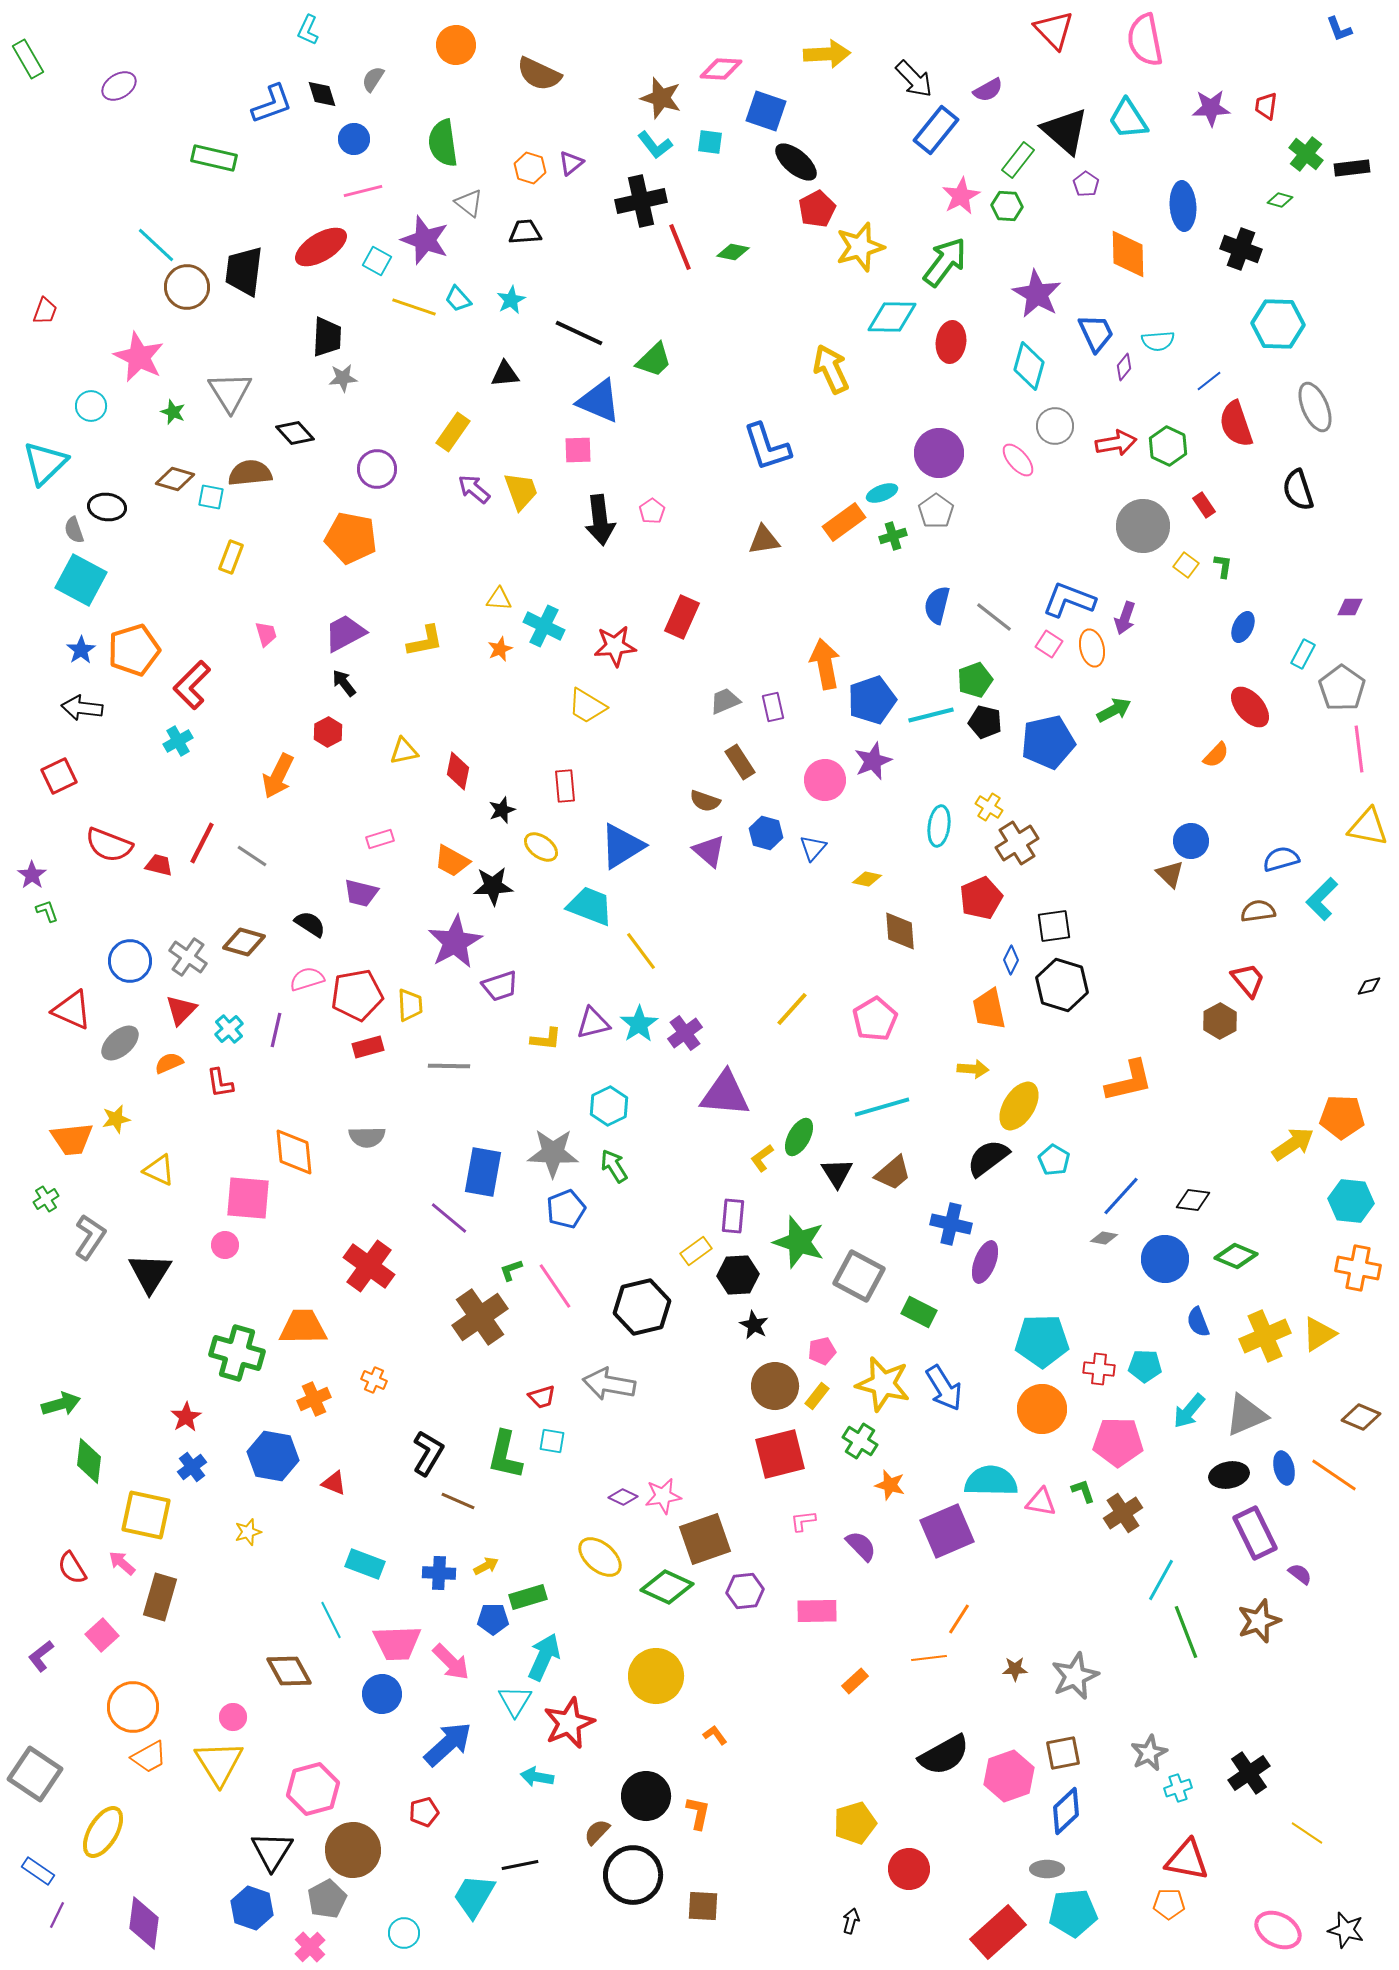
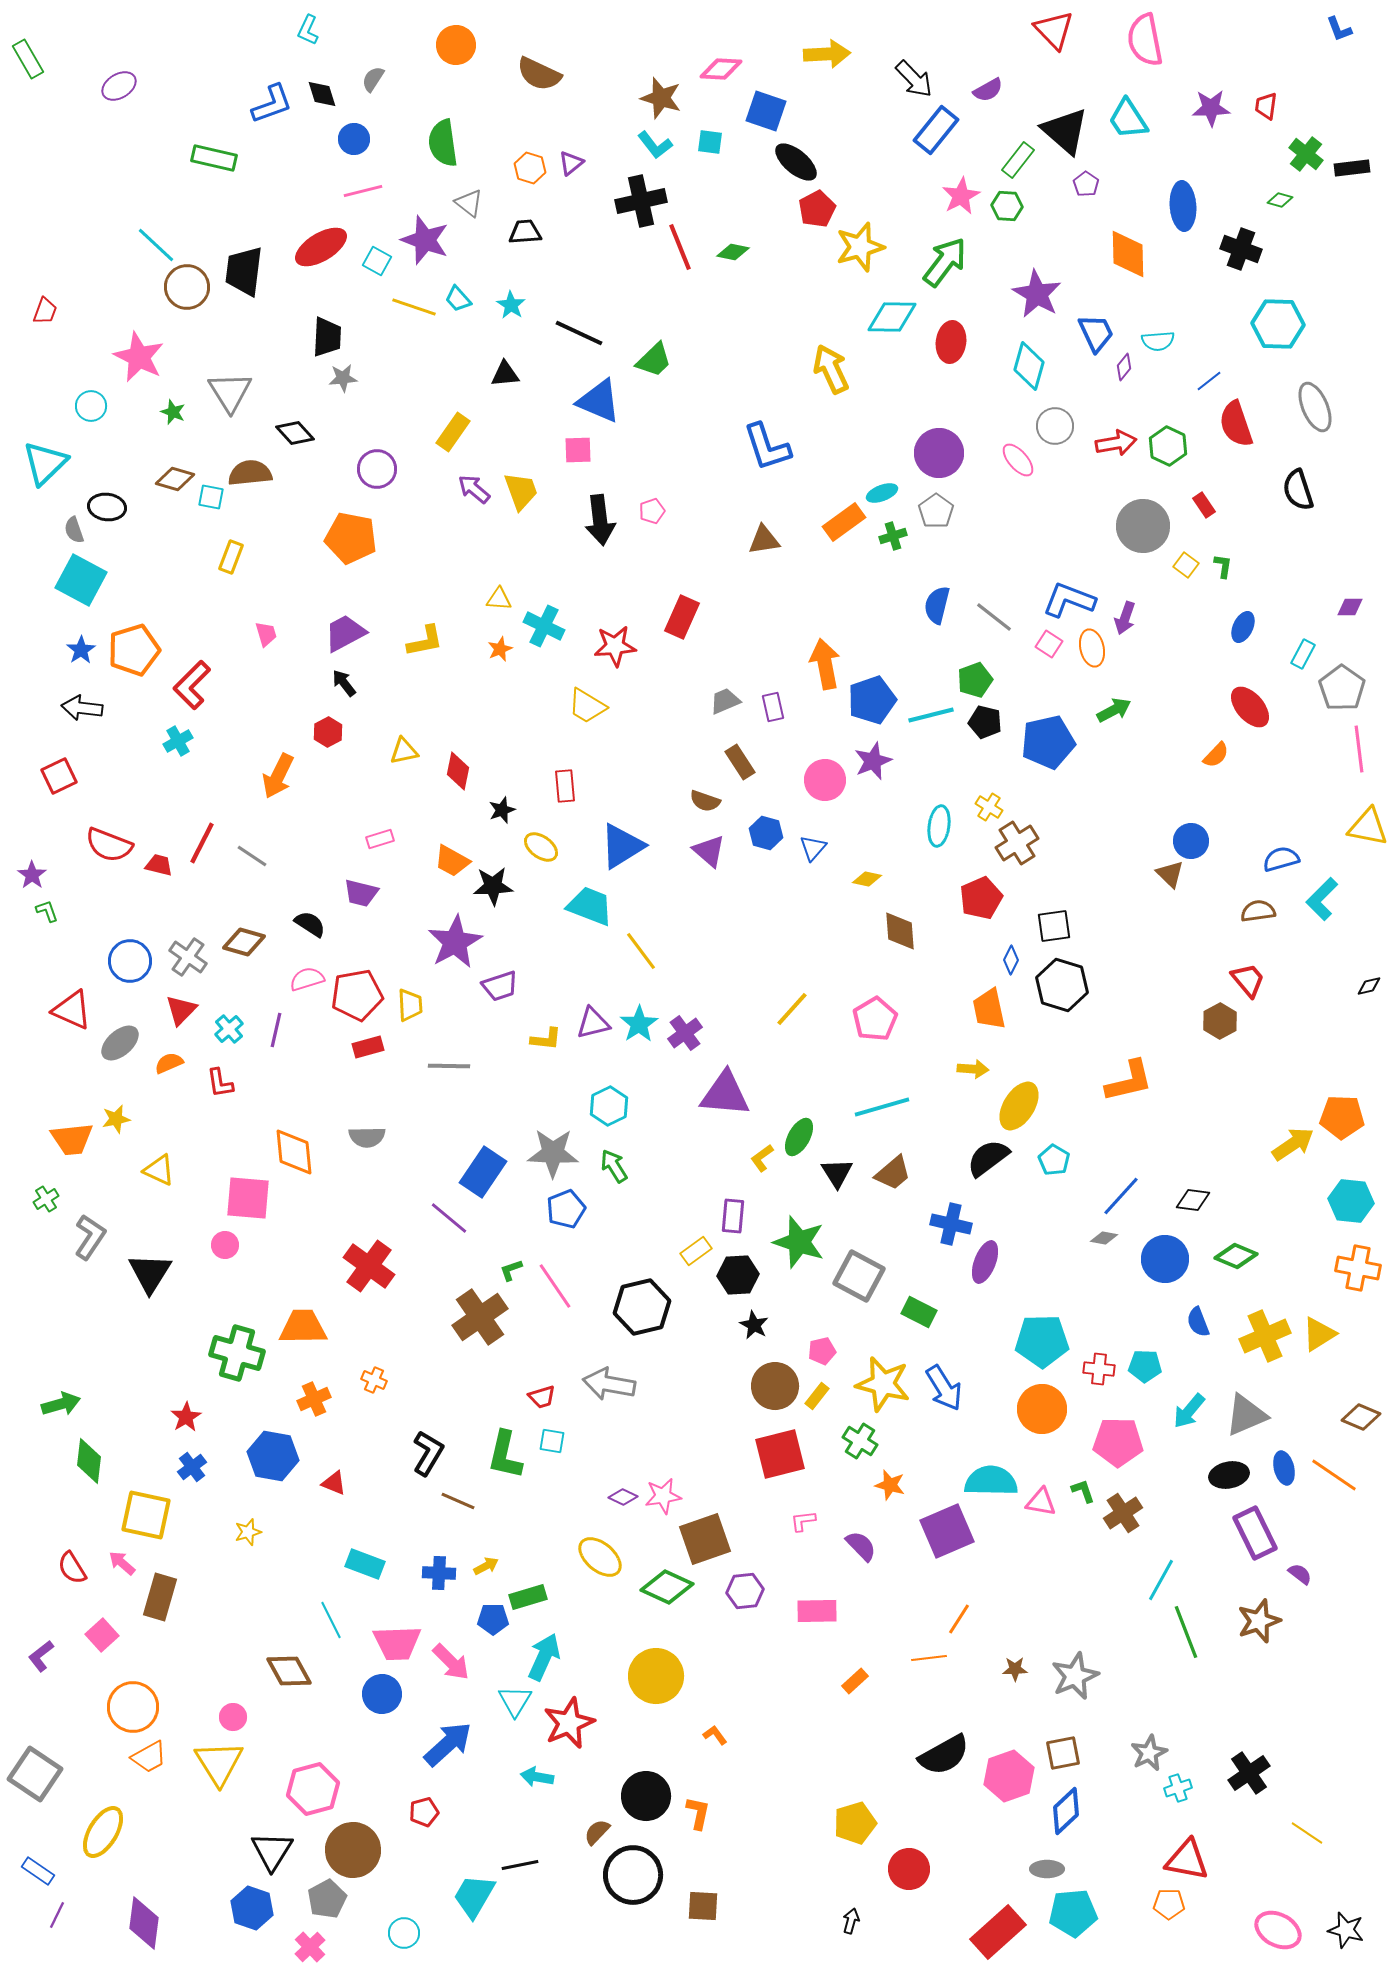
cyan star at (511, 300): moved 5 px down; rotated 12 degrees counterclockwise
pink pentagon at (652, 511): rotated 15 degrees clockwise
blue rectangle at (483, 1172): rotated 24 degrees clockwise
